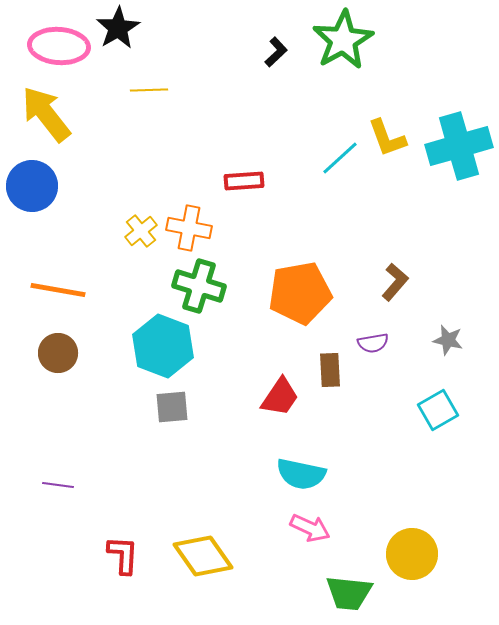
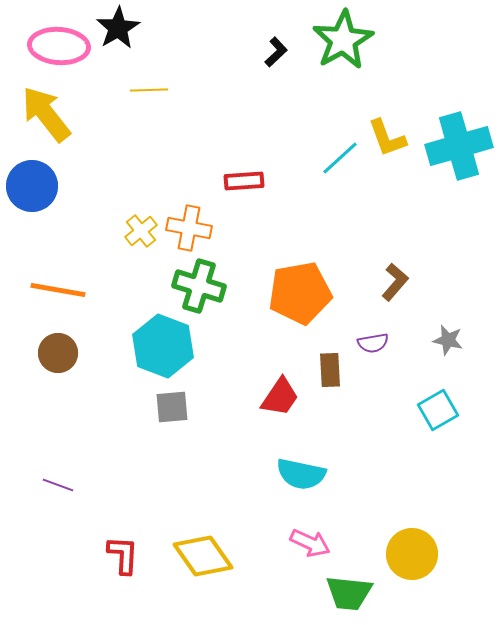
purple line: rotated 12 degrees clockwise
pink arrow: moved 15 px down
